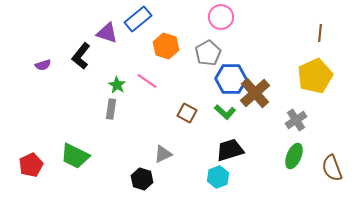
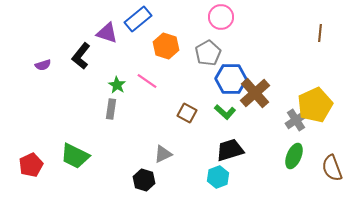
yellow pentagon: moved 29 px down
black hexagon: moved 2 px right, 1 px down
